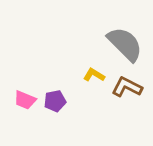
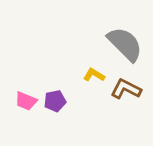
brown L-shape: moved 1 px left, 2 px down
pink trapezoid: moved 1 px right, 1 px down
